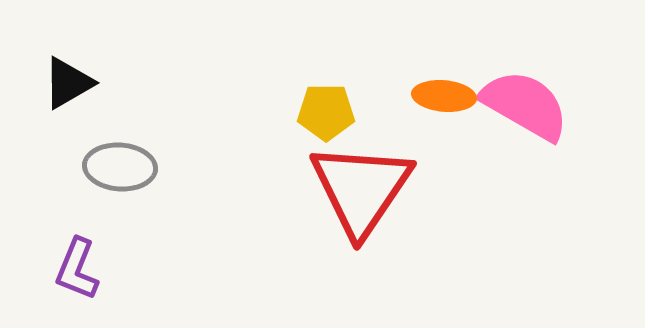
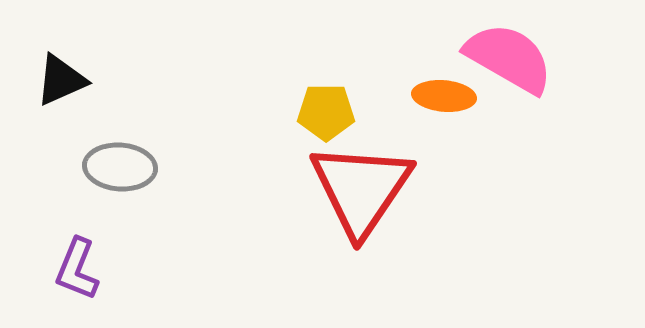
black triangle: moved 7 px left, 3 px up; rotated 6 degrees clockwise
pink semicircle: moved 16 px left, 47 px up
